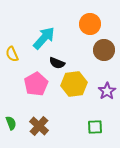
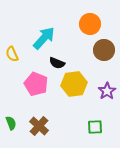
pink pentagon: rotated 20 degrees counterclockwise
